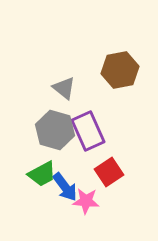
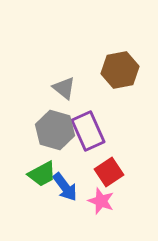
pink star: moved 15 px right; rotated 16 degrees clockwise
